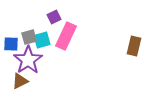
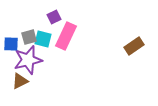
cyan square: moved 1 px right, 1 px up; rotated 30 degrees clockwise
brown rectangle: rotated 42 degrees clockwise
purple star: rotated 20 degrees clockwise
